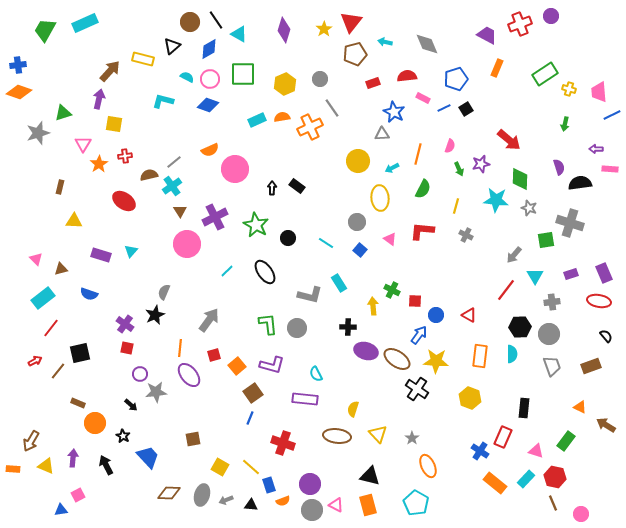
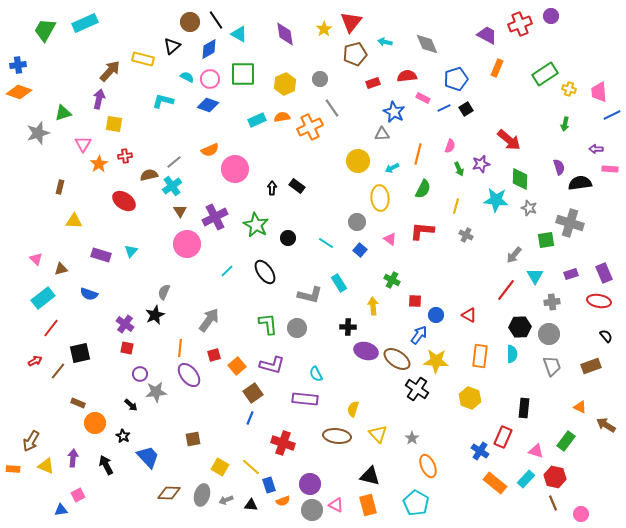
purple diamond at (284, 30): moved 1 px right, 4 px down; rotated 25 degrees counterclockwise
green cross at (392, 290): moved 10 px up
